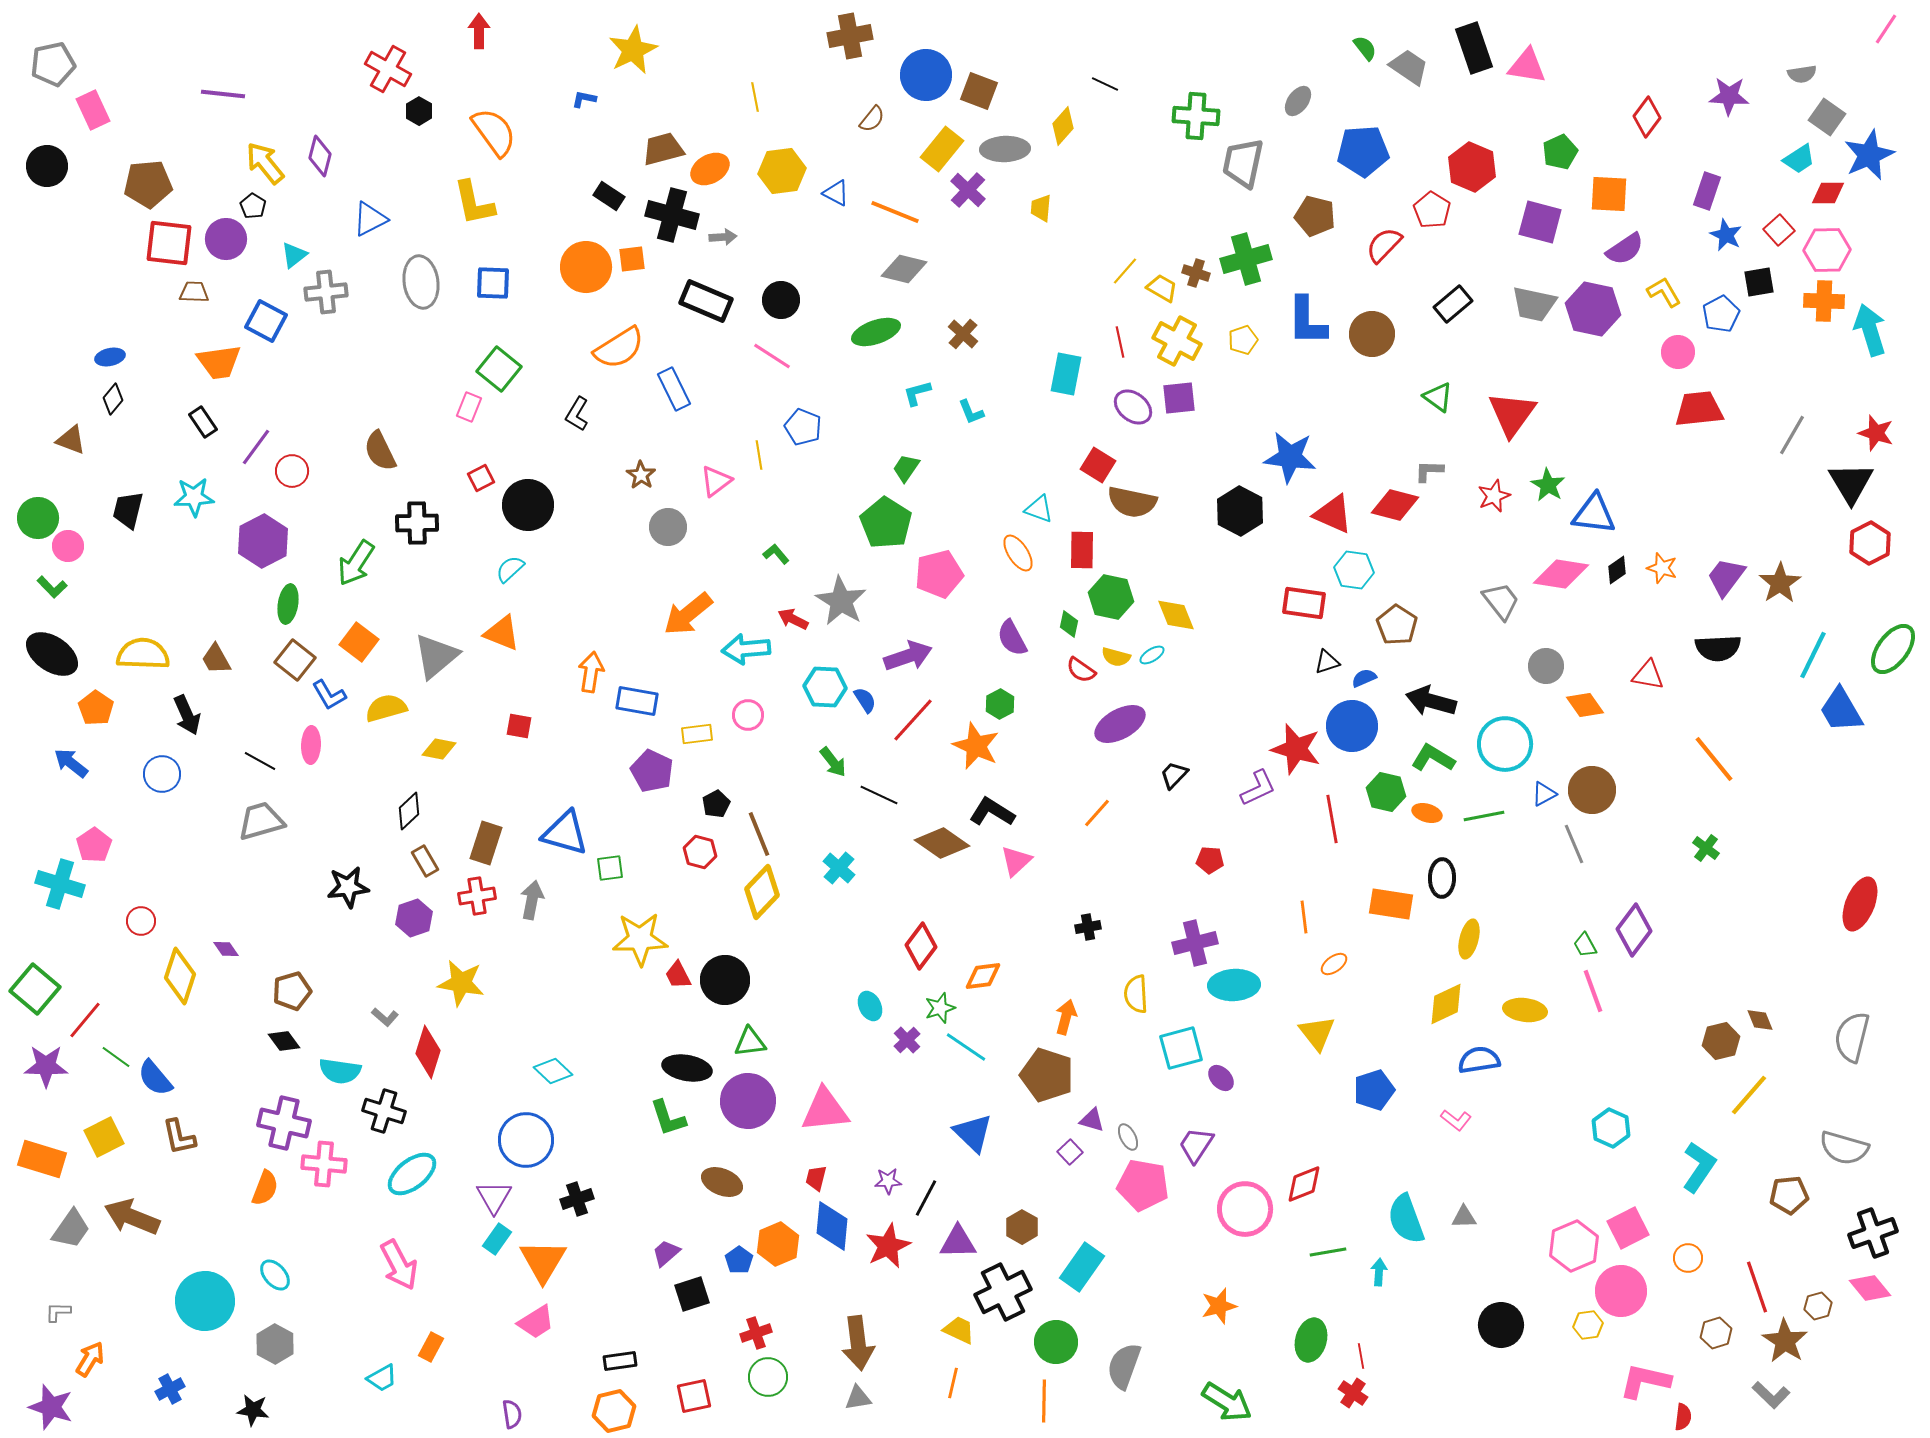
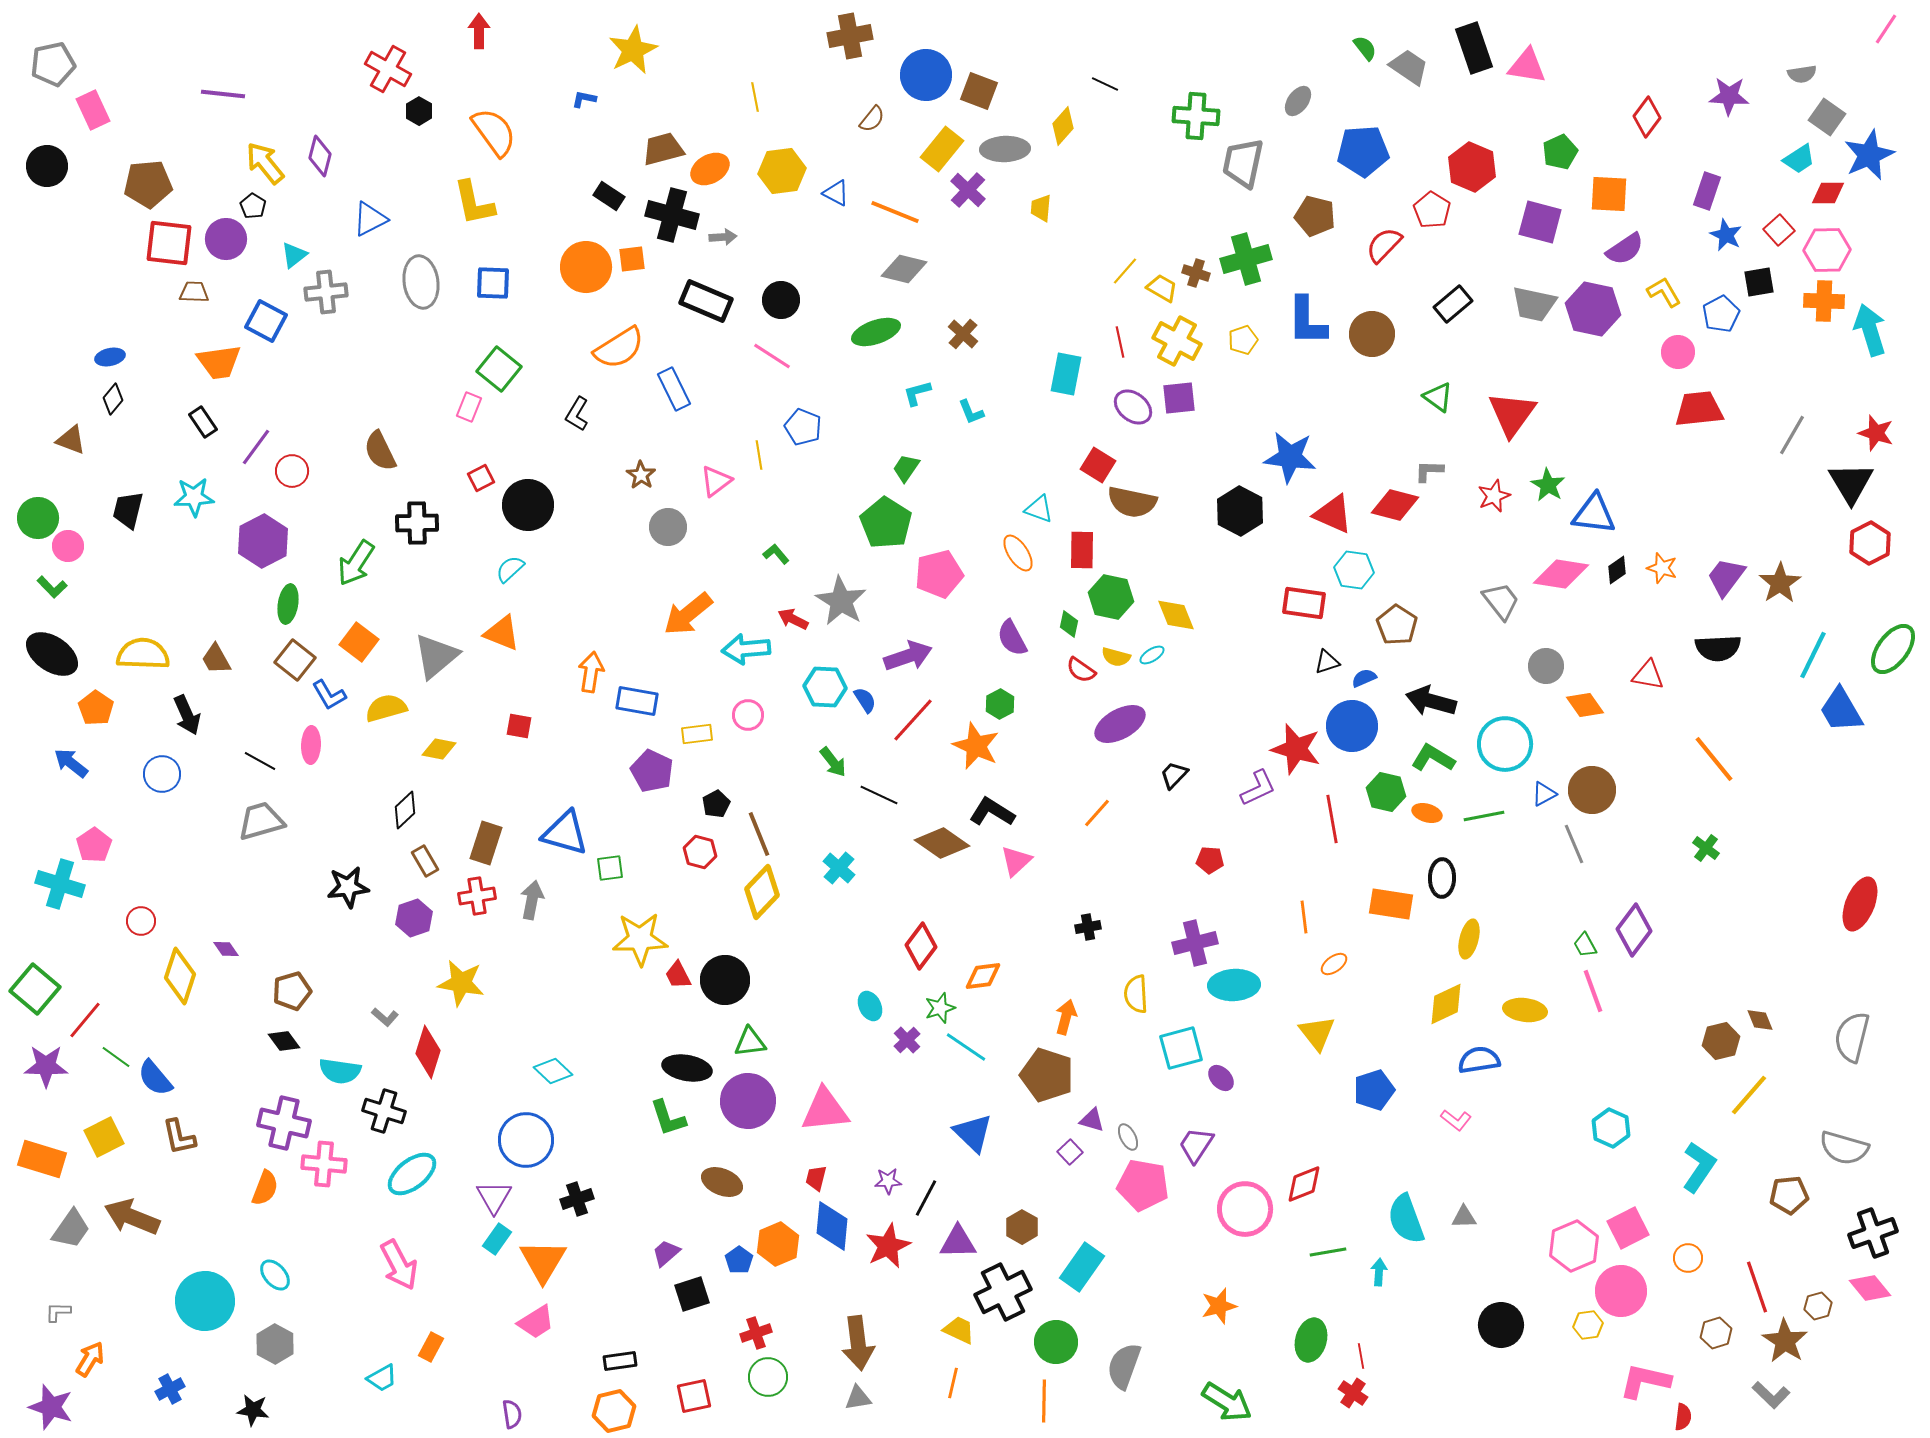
black diamond at (409, 811): moved 4 px left, 1 px up
